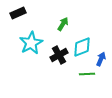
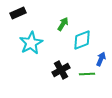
cyan diamond: moved 7 px up
black cross: moved 2 px right, 15 px down
